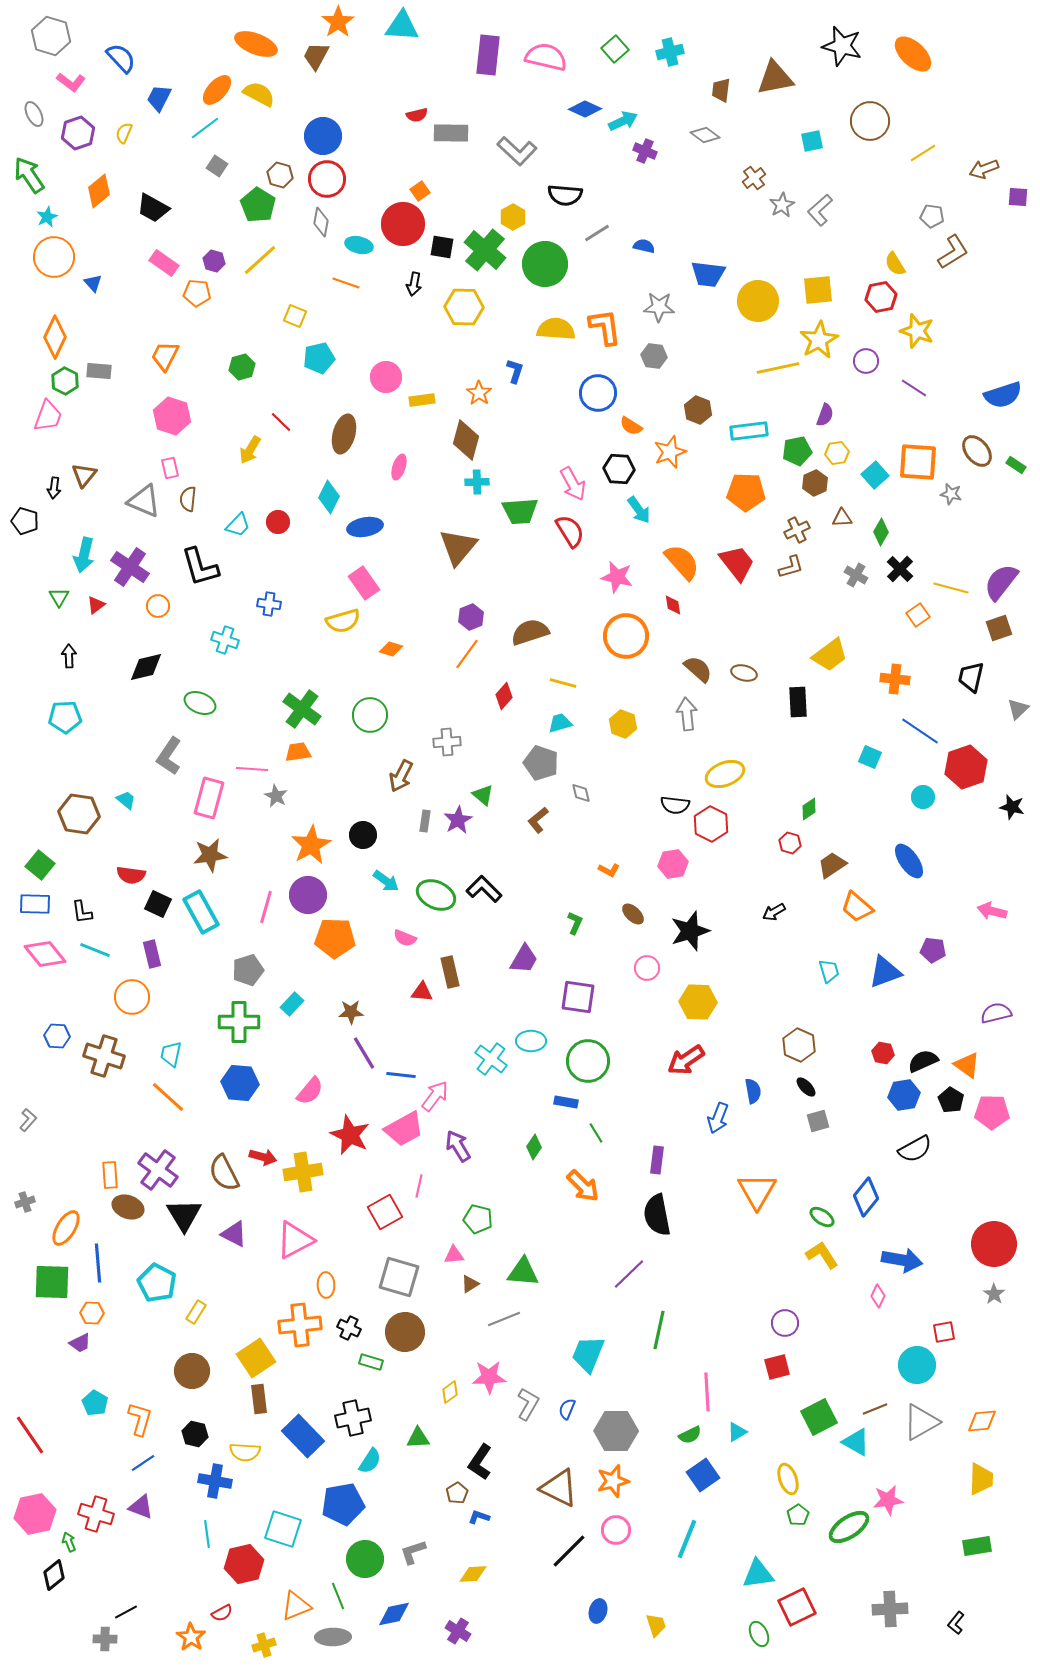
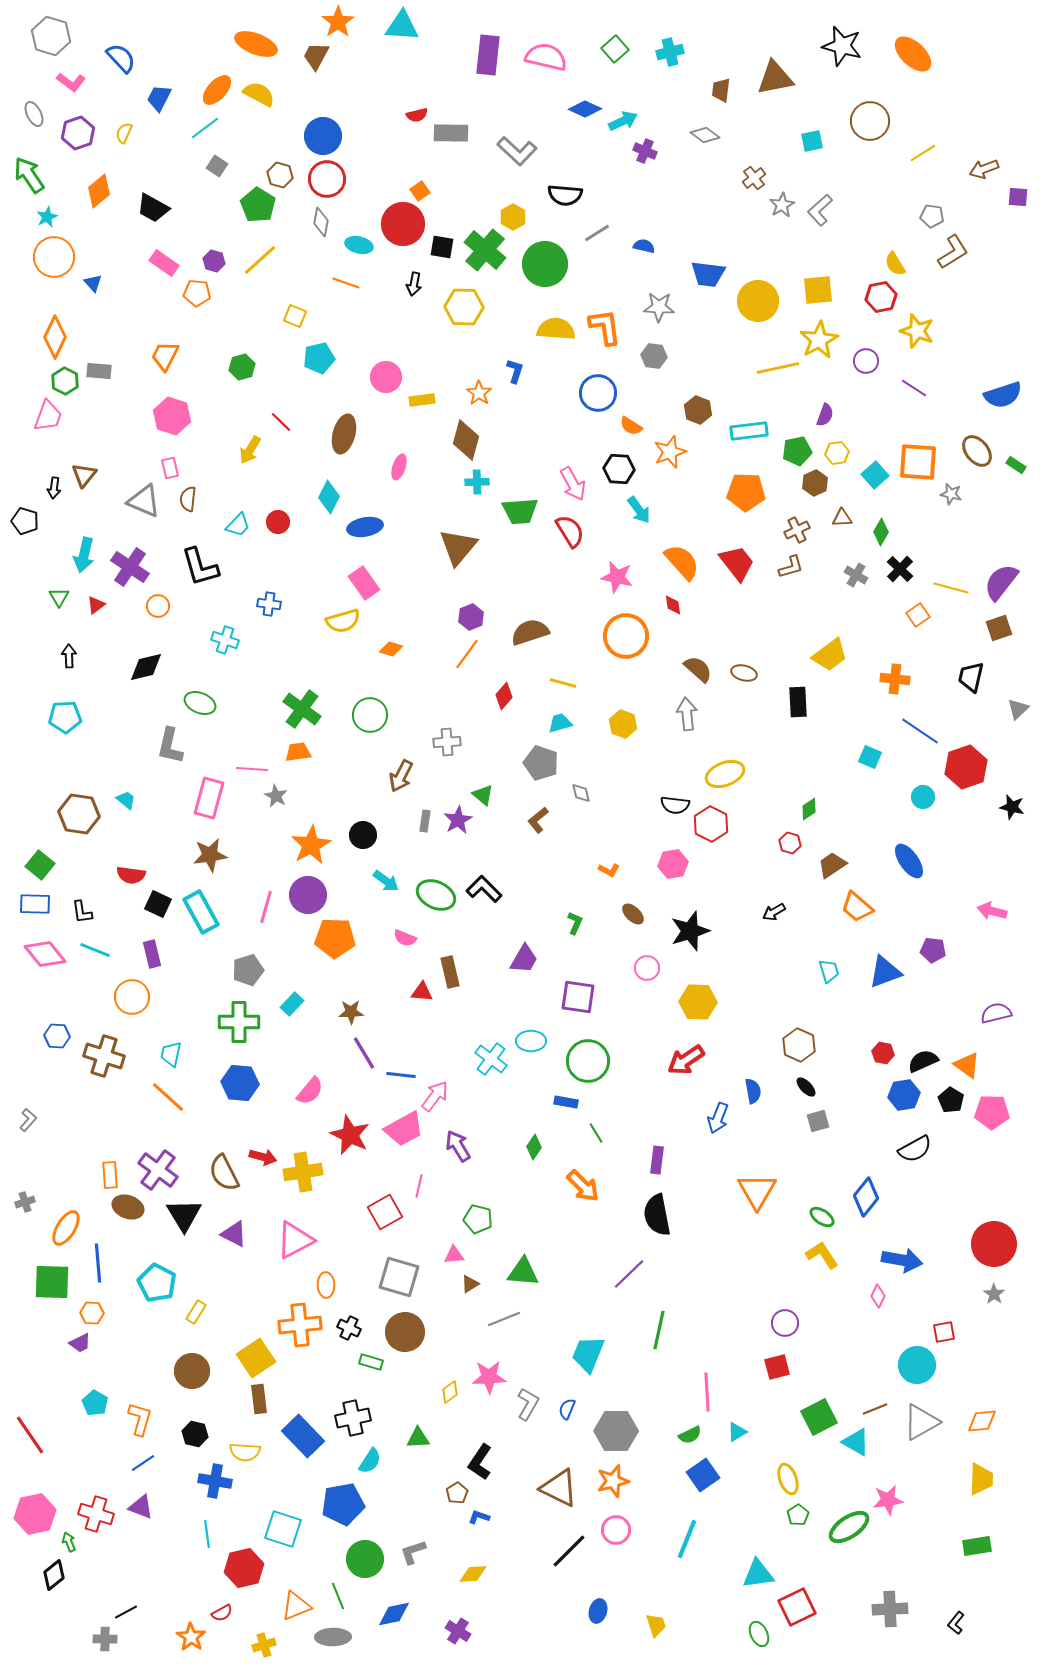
gray L-shape at (169, 756): moved 1 px right, 10 px up; rotated 21 degrees counterclockwise
red hexagon at (244, 1564): moved 4 px down
